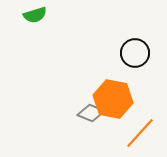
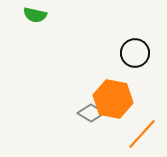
green semicircle: rotated 30 degrees clockwise
gray diamond: rotated 8 degrees clockwise
orange line: moved 2 px right, 1 px down
